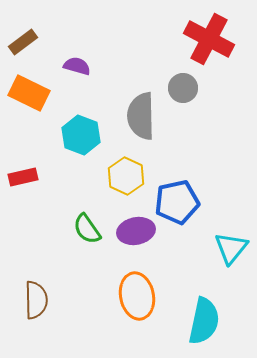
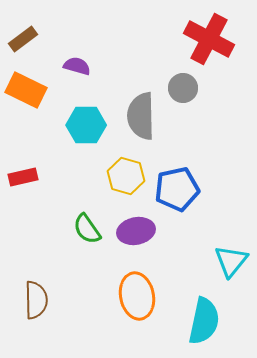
brown rectangle: moved 3 px up
orange rectangle: moved 3 px left, 3 px up
cyan hexagon: moved 5 px right, 10 px up; rotated 21 degrees counterclockwise
yellow hexagon: rotated 9 degrees counterclockwise
blue pentagon: moved 13 px up
cyan triangle: moved 13 px down
